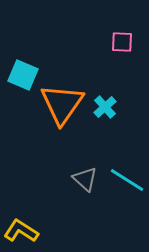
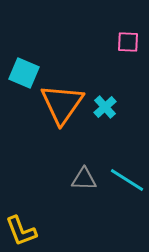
pink square: moved 6 px right
cyan square: moved 1 px right, 2 px up
gray triangle: moved 1 px left; rotated 40 degrees counterclockwise
yellow L-shape: rotated 144 degrees counterclockwise
